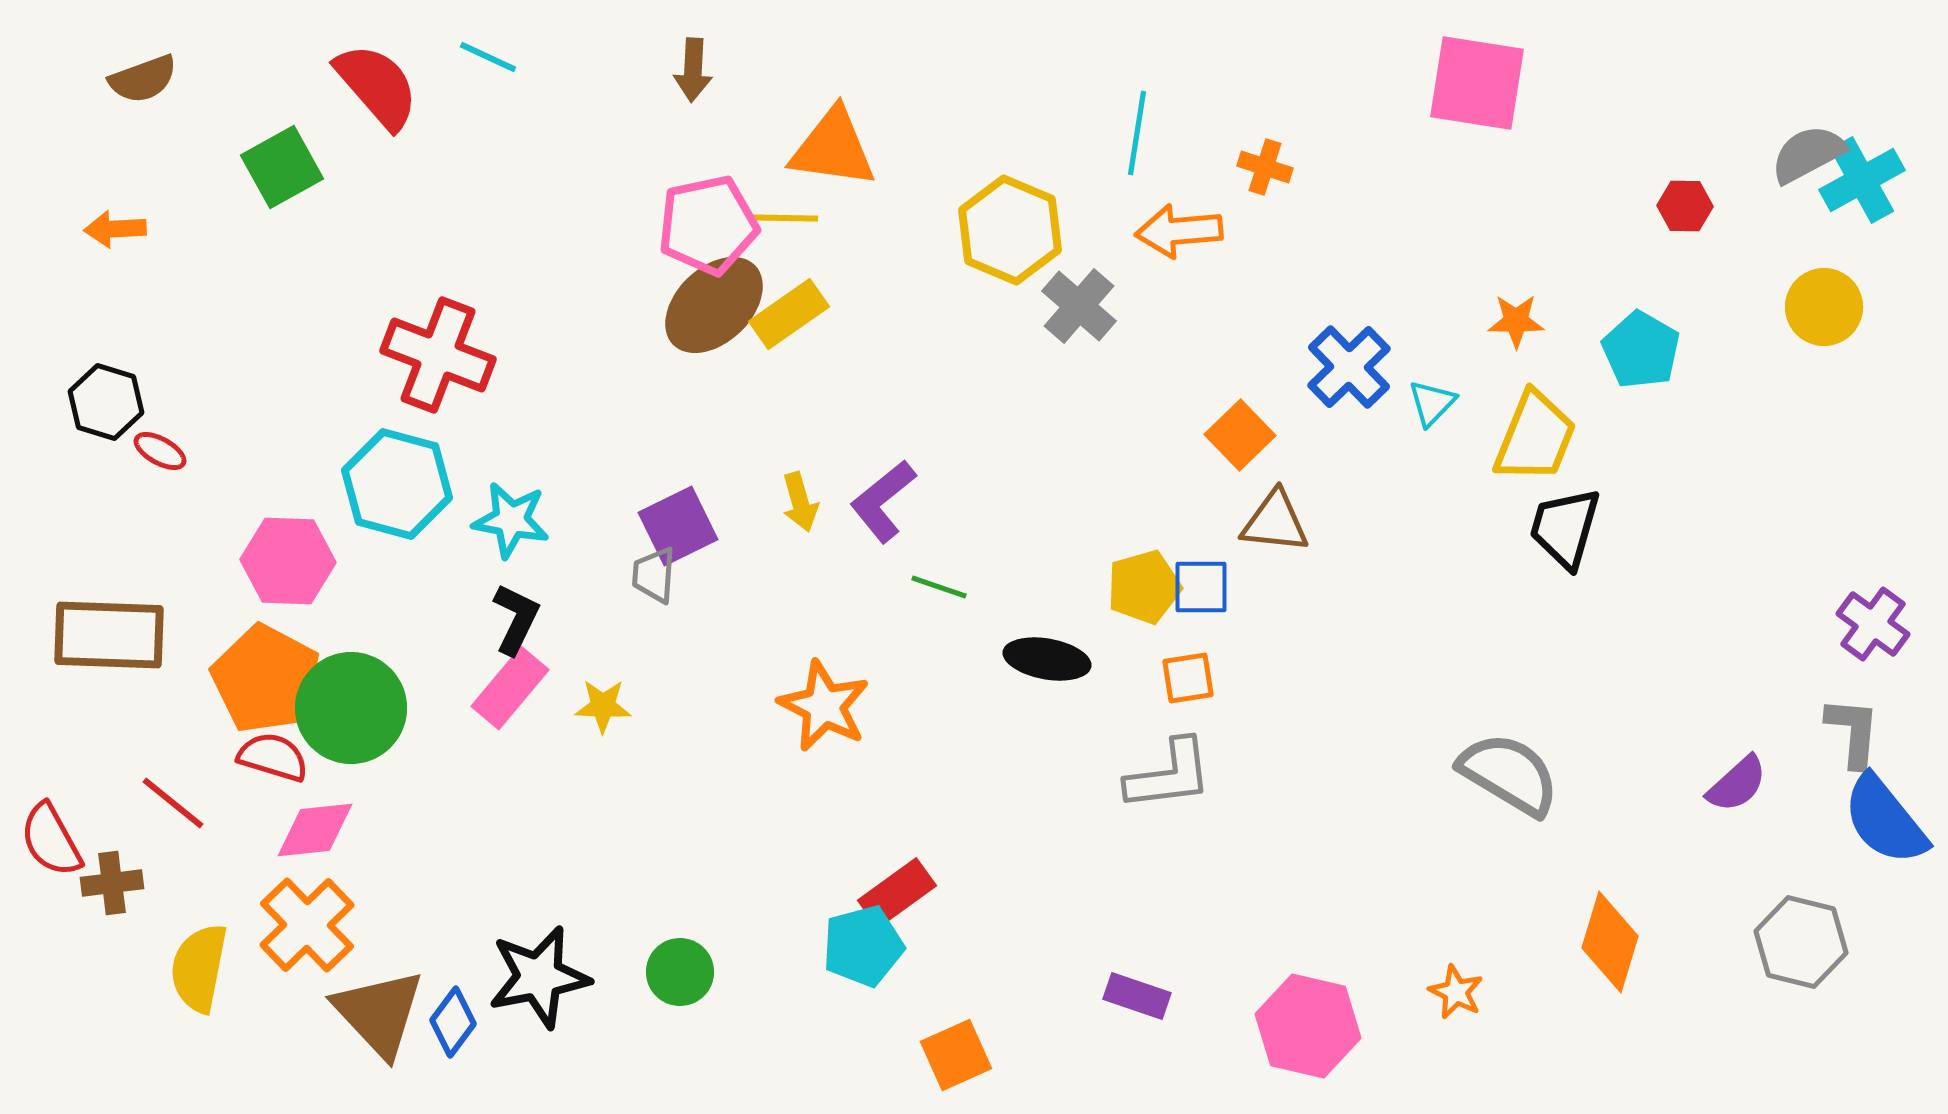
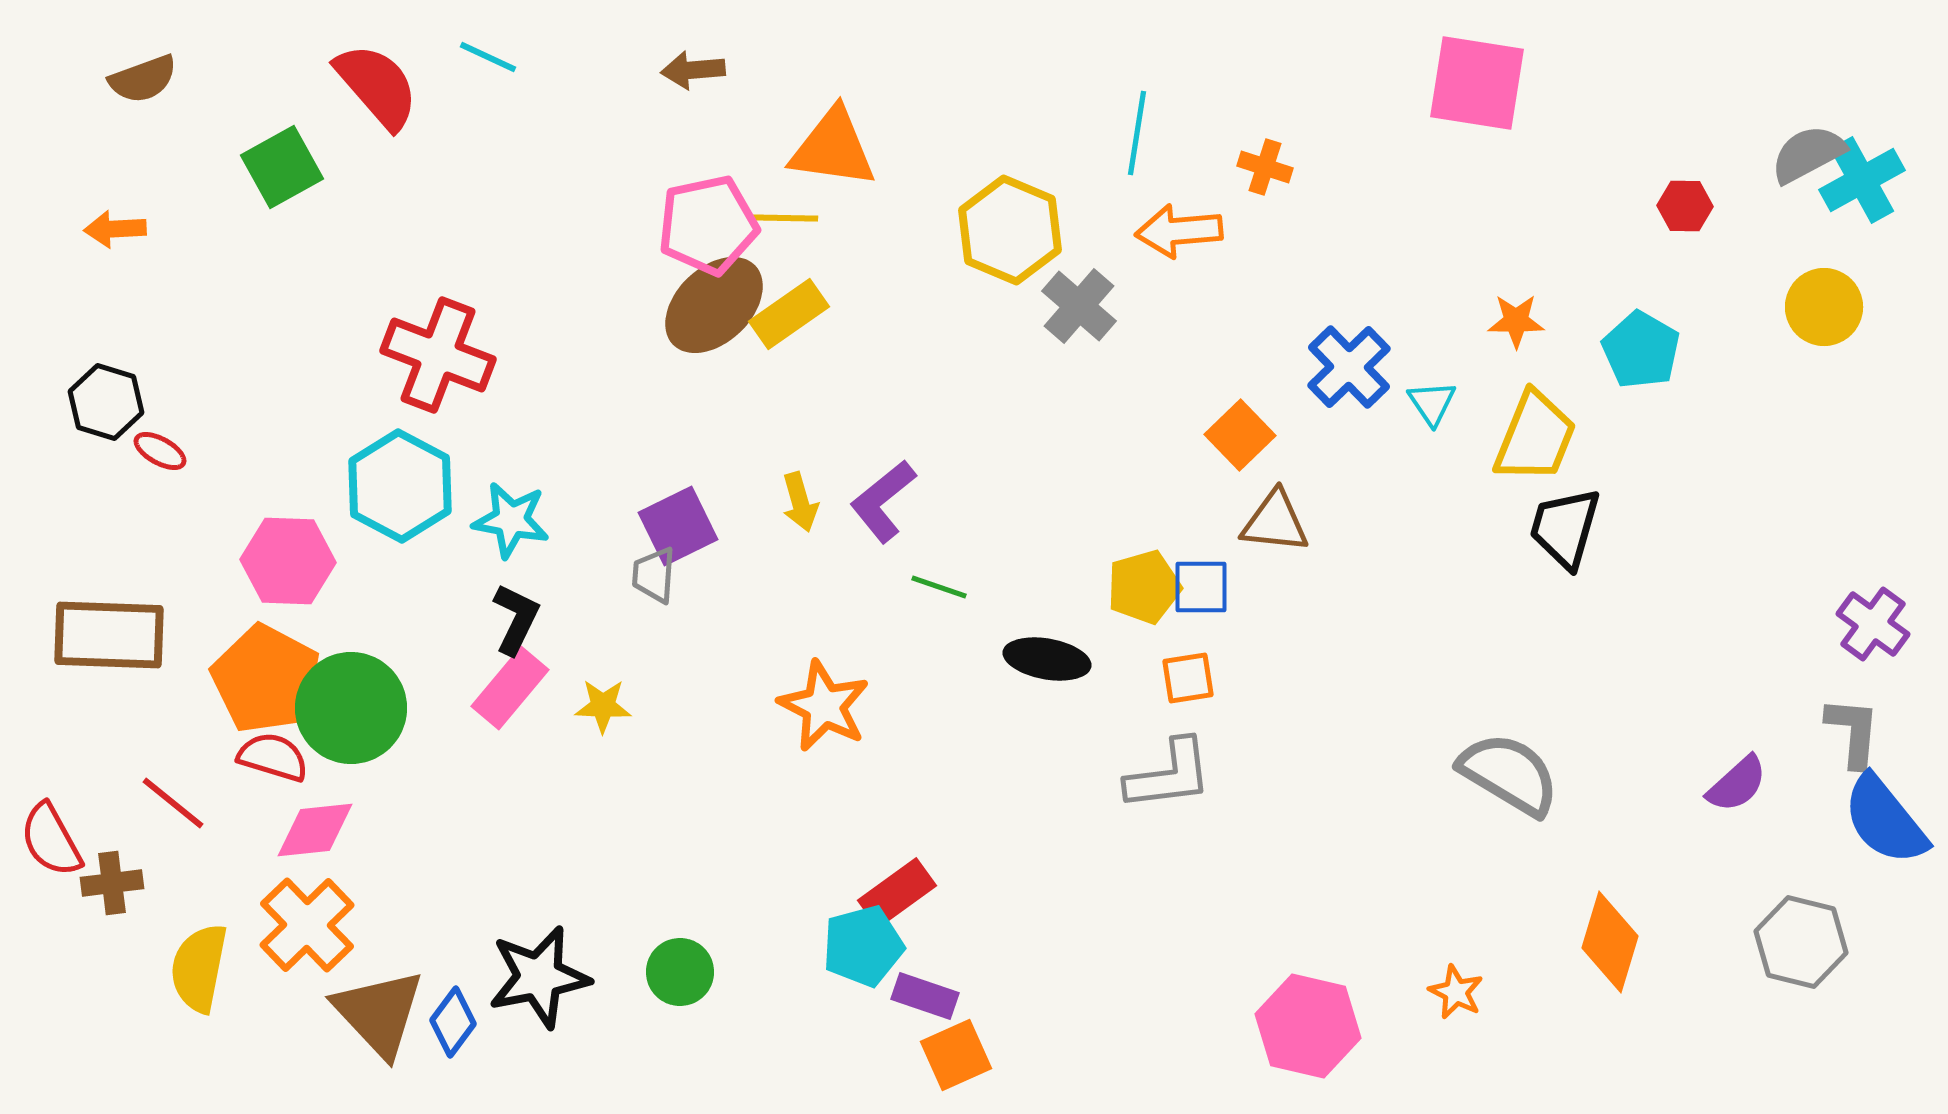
brown arrow at (693, 70): rotated 82 degrees clockwise
cyan triangle at (1432, 403): rotated 18 degrees counterclockwise
cyan hexagon at (397, 484): moved 3 px right, 2 px down; rotated 13 degrees clockwise
purple rectangle at (1137, 996): moved 212 px left
